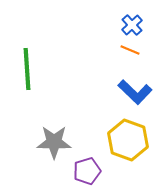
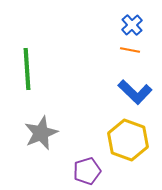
orange line: rotated 12 degrees counterclockwise
gray star: moved 13 px left, 9 px up; rotated 24 degrees counterclockwise
